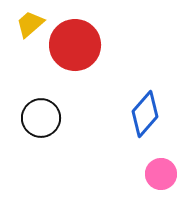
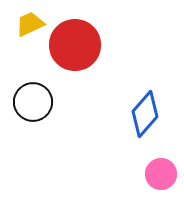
yellow trapezoid: rotated 16 degrees clockwise
black circle: moved 8 px left, 16 px up
